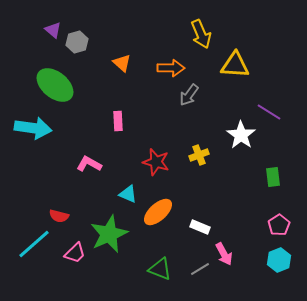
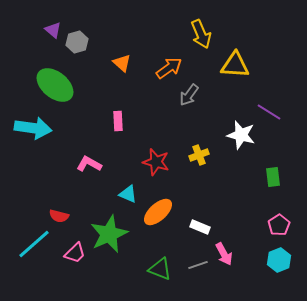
orange arrow: moved 2 px left; rotated 36 degrees counterclockwise
white star: rotated 20 degrees counterclockwise
gray line: moved 2 px left, 4 px up; rotated 12 degrees clockwise
